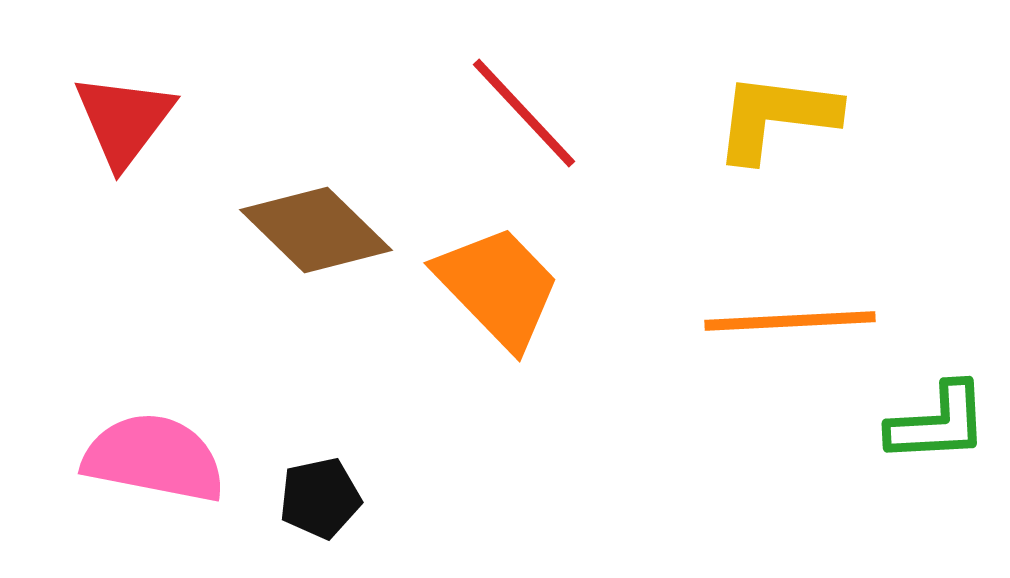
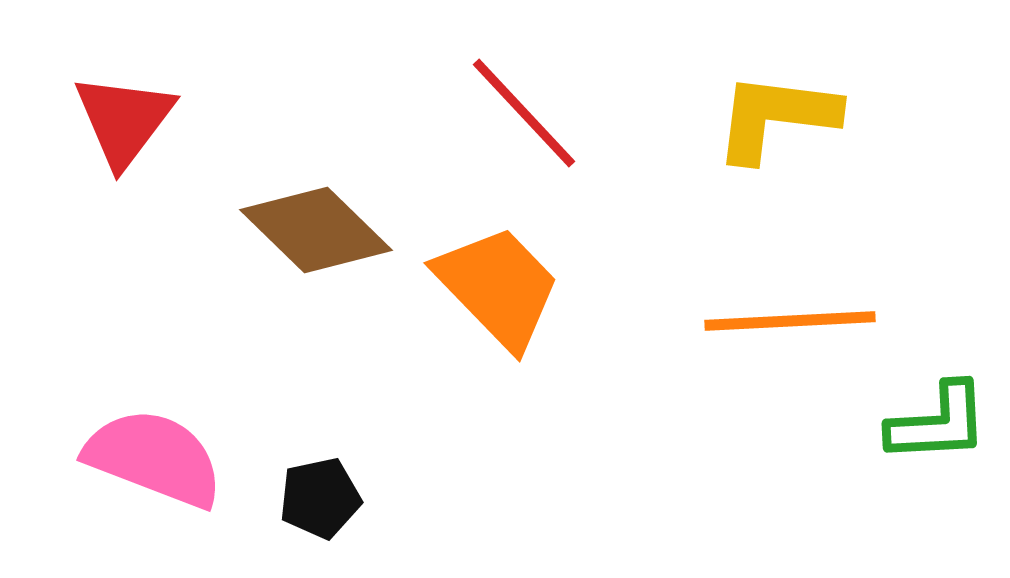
pink semicircle: rotated 10 degrees clockwise
